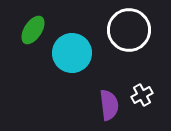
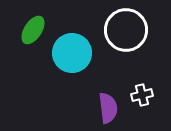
white circle: moved 3 px left
white cross: rotated 15 degrees clockwise
purple semicircle: moved 1 px left, 3 px down
